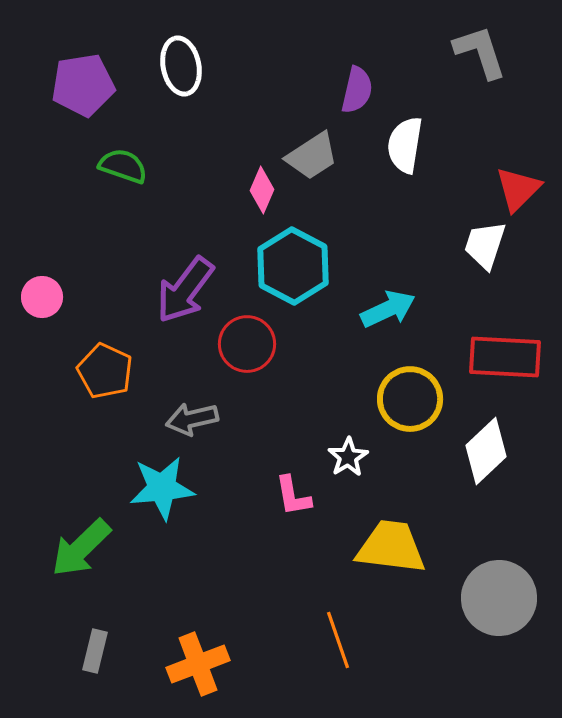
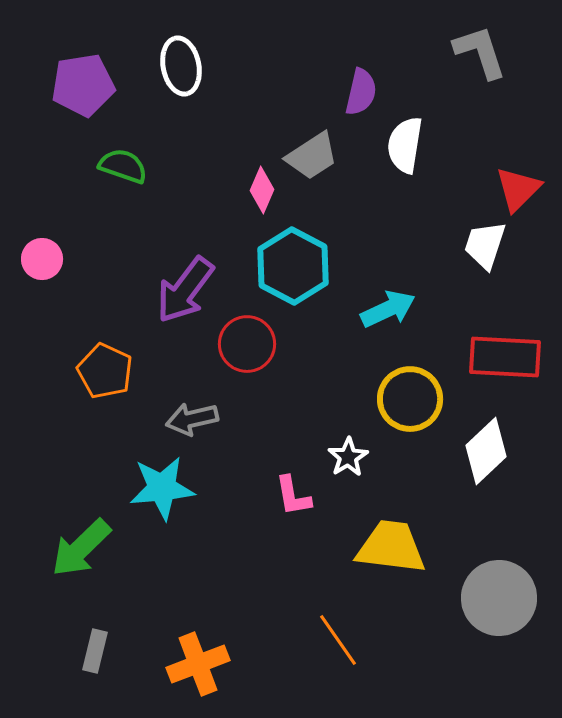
purple semicircle: moved 4 px right, 2 px down
pink circle: moved 38 px up
orange line: rotated 16 degrees counterclockwise
